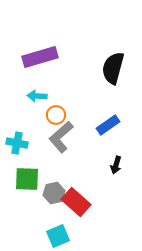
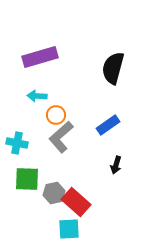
cyan square: moved 11 px right, 7 px up; rotated 20 degrees clockwise
